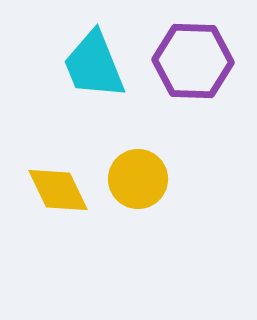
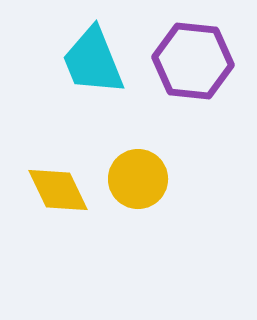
purple hexagon: rotated 4 degrees clockwise
cyan trapezoid: moved 1 px left, 4 px up
